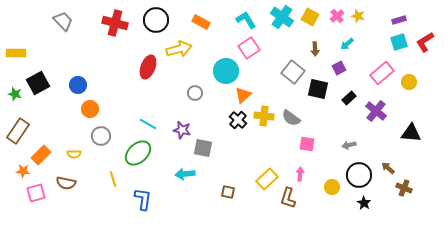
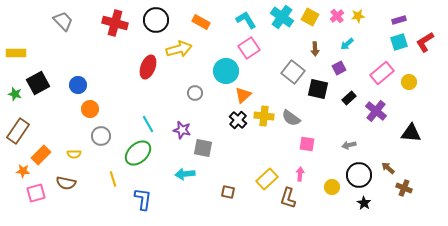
yellow star at (358, 16): rotated 24 degrees counterclockwise
cyan line at (148, 124): rotated 30 degrees clockwise
